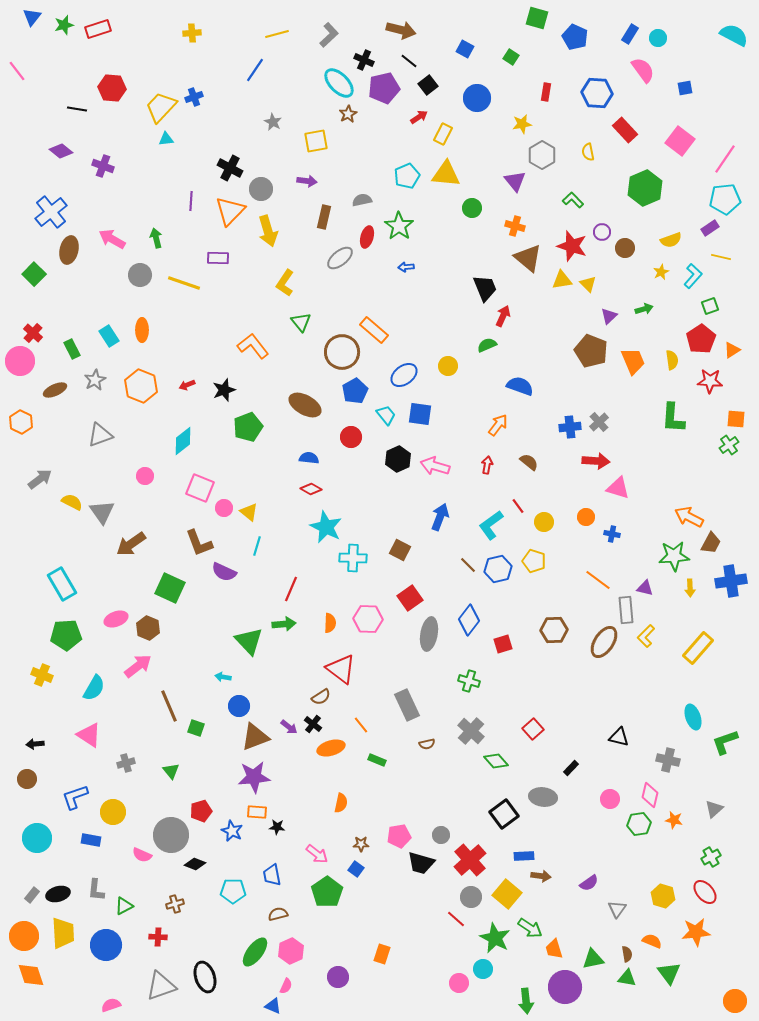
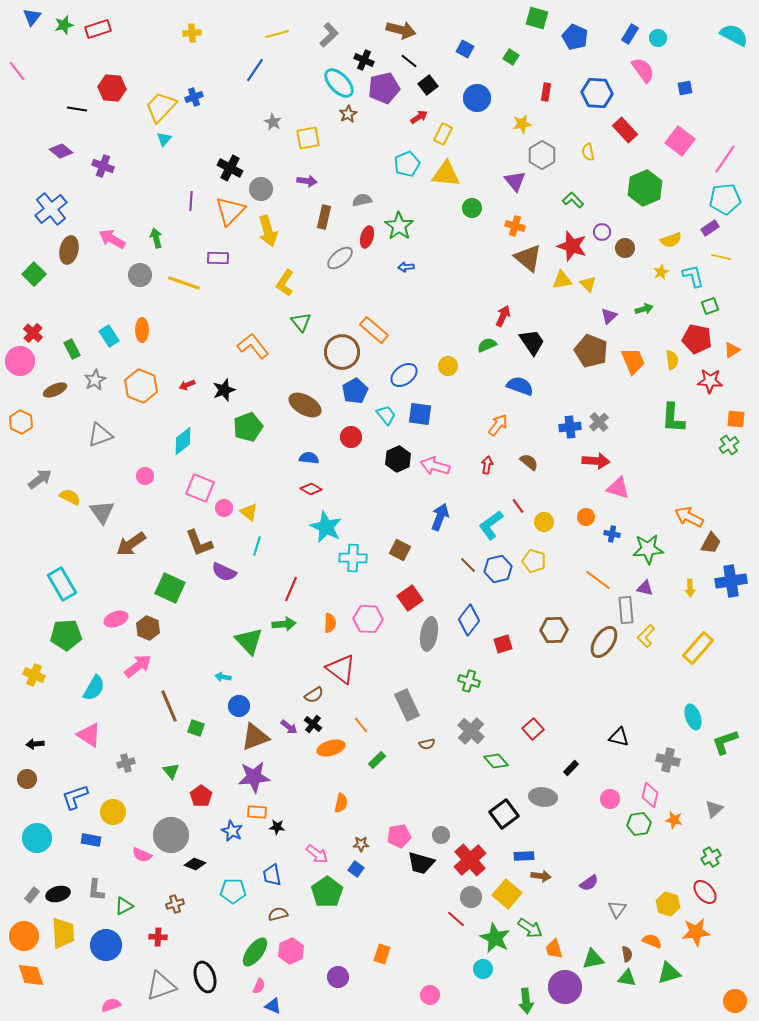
cyan triangle at (166, 139): moved 2 px left; rotated 42 degrees counterclockwise
yellow square at (316, 141): moved 8 px left, 3 px up
cyan pentagon at (407, 176): moved 12 px up
blue cross at (51, 212): moved 3 px up
cyan L-shape at (693, 276): rotated 55 degrees counterclockwise
black trapezoid at (485, 288): moved 47 px right, 54 px down; rotated 12 degrees counterclockwise
red pentagon at (701, 339): moved 4 px left; rotated 28 degrees counterclockwise
yellow semicircle at (72, 502): moved 2 px left, 5 px up
green star at (674, 556): moved 26 px left, 7 px up
yellow cross at (42, 675): moved 8 px left
brown semicircle at (321, 697): moved 7 px left, 2 px up
green rectangle at (377, 760): rotated 66 degrees counterclockwise
red pentagon at (201, 811): moved 15 px up; rotated 20 degrees counterclockwise
yellow hexagon at (663, 896): moved 5 px right, 8 px down
green triangle at (669, 973): rotated 50 degrees clockwise
pink circle at (459, 983): moved 29 px left, 12 px down
pink semicircle at (286, 986): moved 27 px left
